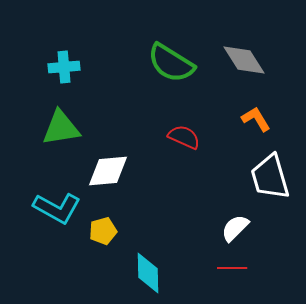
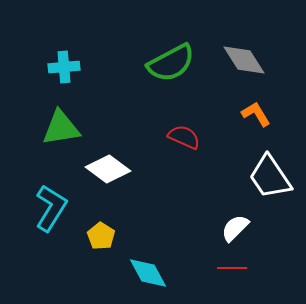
green semicircle: rotated 60 degrees counterclockwise
orange L-shape: moved 5 px up
white diamond: moved 2 px up; rotated 42 degrees clockwise
white trapezoid: rotated 18 degrees counterclockwise
cyan L-shape: moved 6 px left; rotated 87 degrees counterclockwise
yellow pentagon: moved 2 px left, 5 px down; rotated 24 degrees counterclockwise
cyan diamond: rotated 27 degrees counterclockwise
